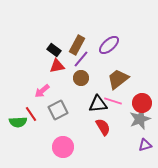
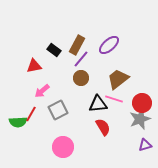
red triangle: moved 23 px left
pink line: moved 1 px right, 2 px up
red line: rotated 63 degrees clockwise
